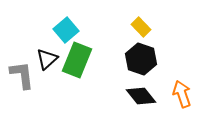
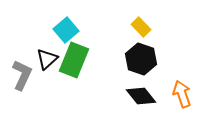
green rectangle: moved 3 px left
gray L-shape: rotated 32 degrees clockwise
